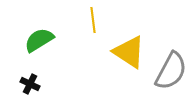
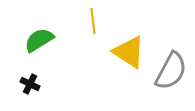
yellow line: moved 1 px down
